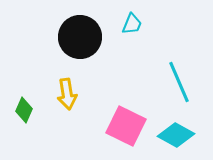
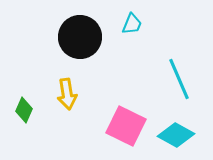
cyan line: moved 3 px up
